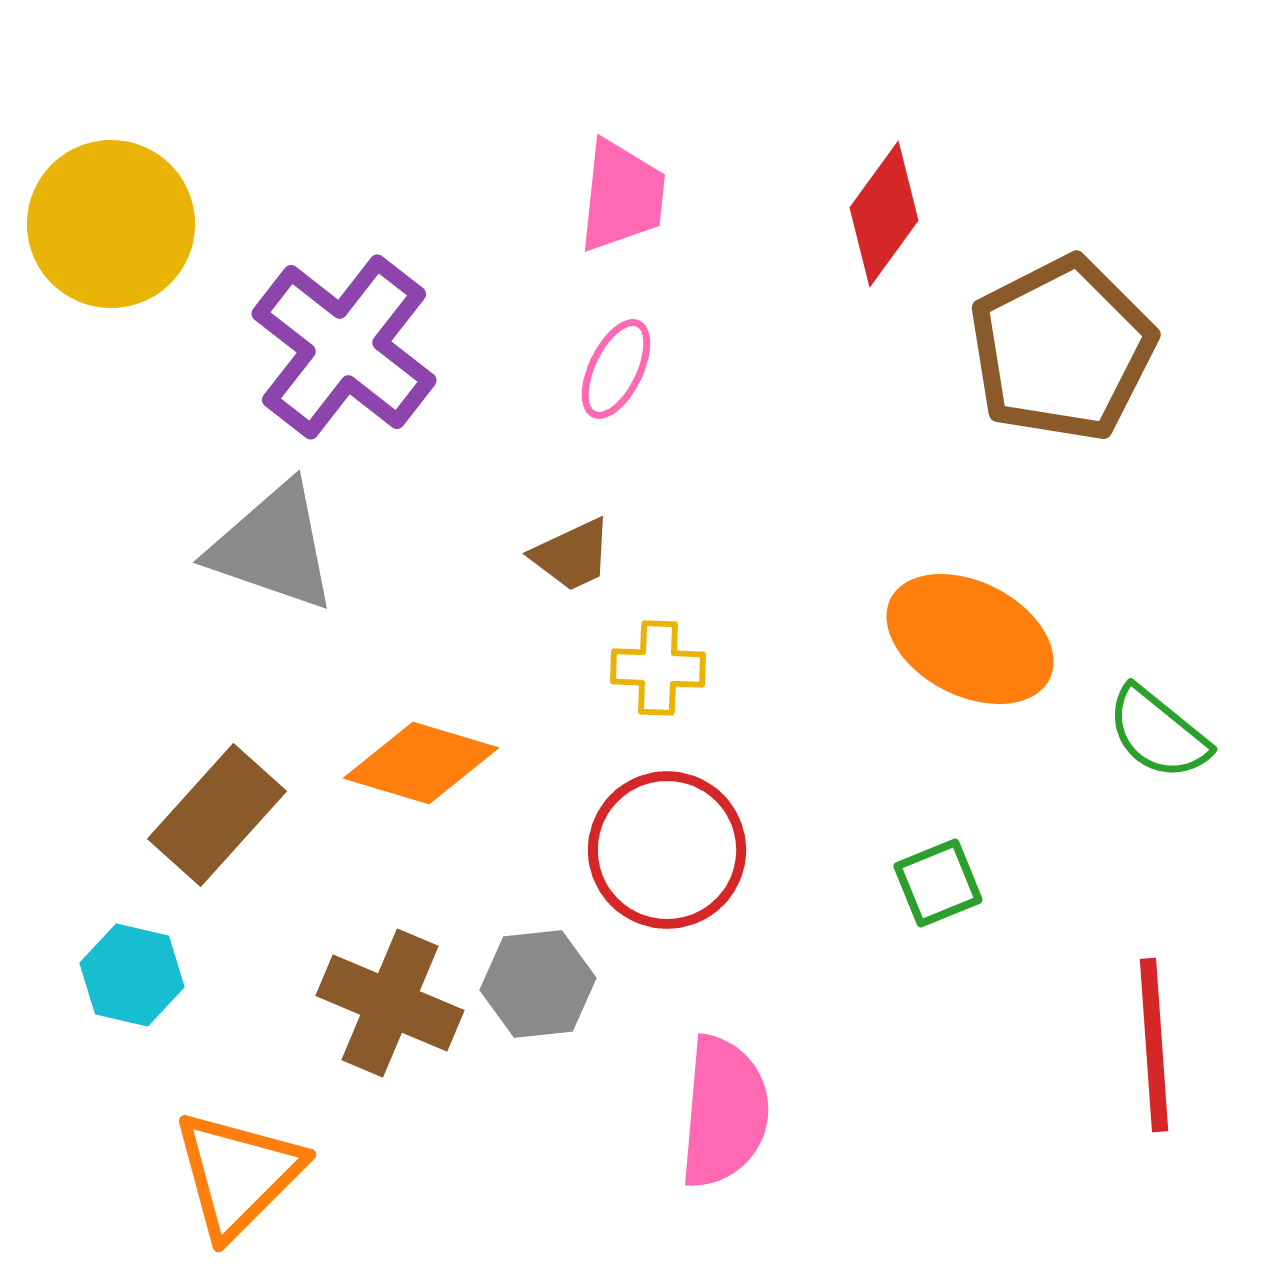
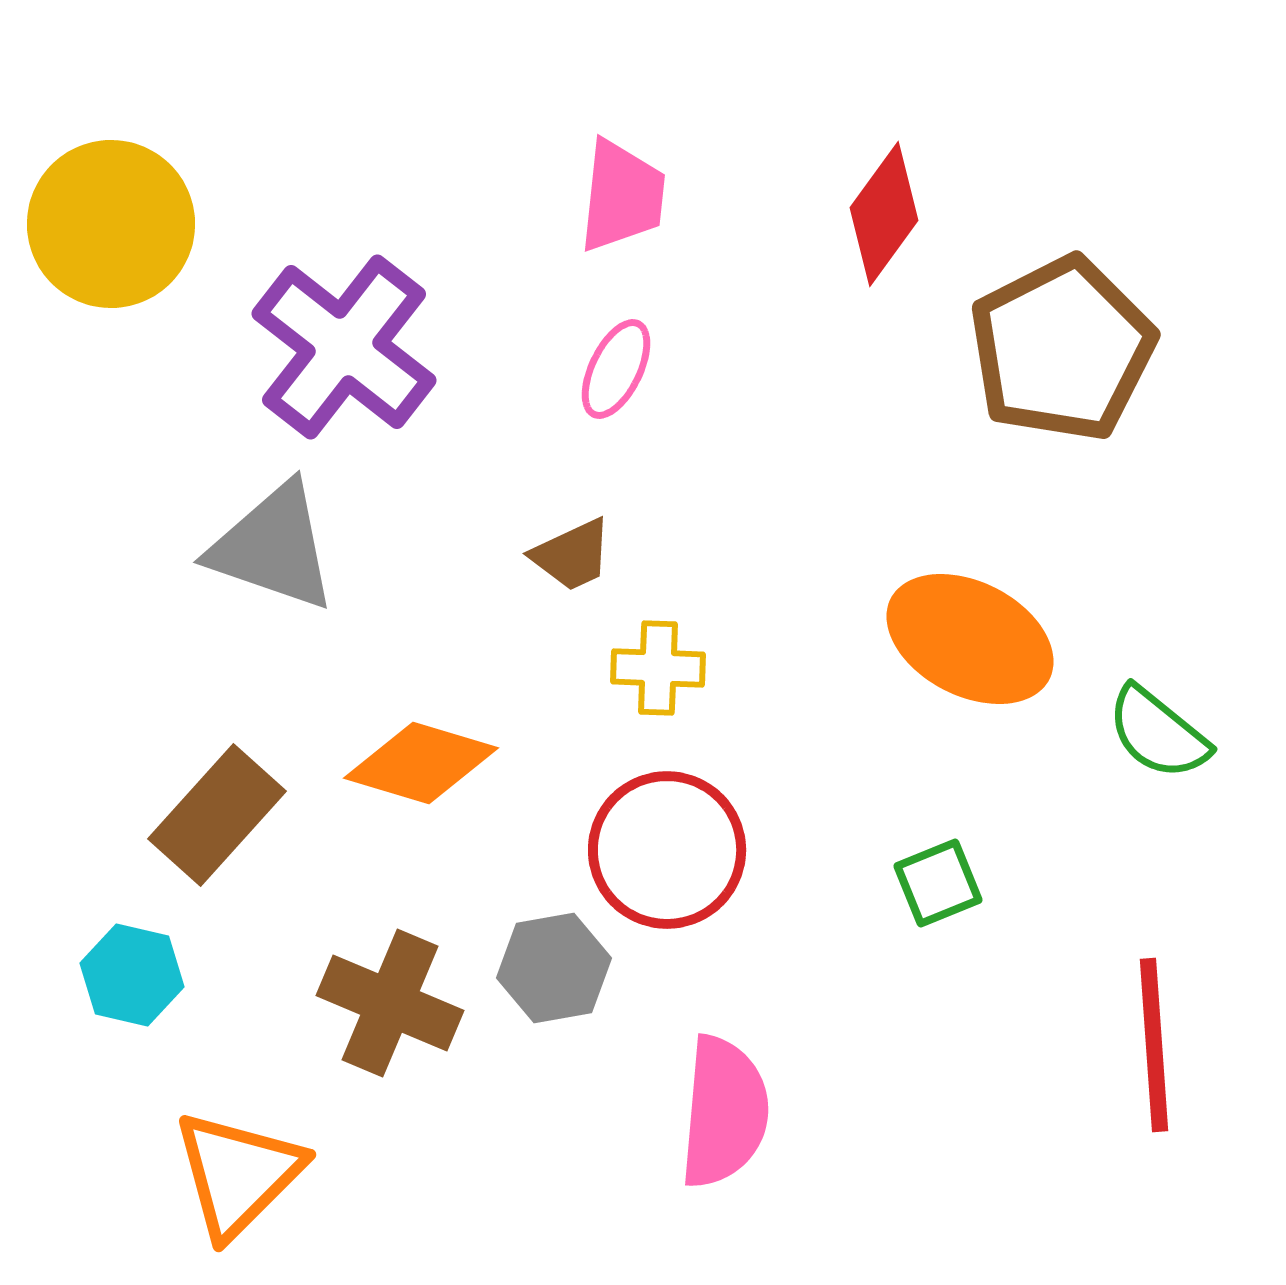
gray hexagon: moved 16 px right, 16 px up; rotated 4 degrees counterclockwise
